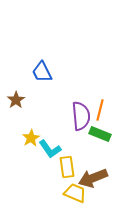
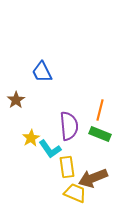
purple semicircle: moved 12 px left, 10 px down
